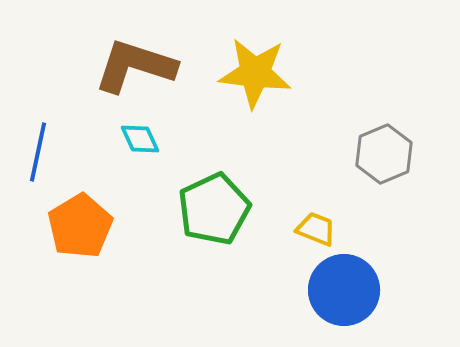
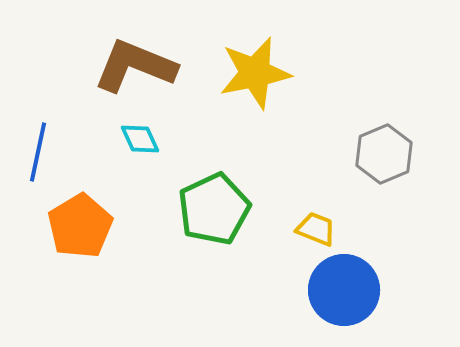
brown L-shape: rotated 4 degrees clockwise
yellow star: rotated 18 degrees counterclockwise
